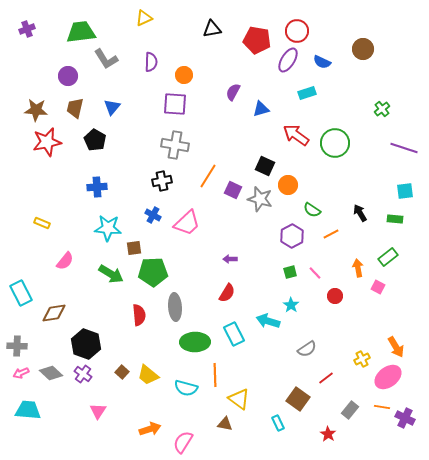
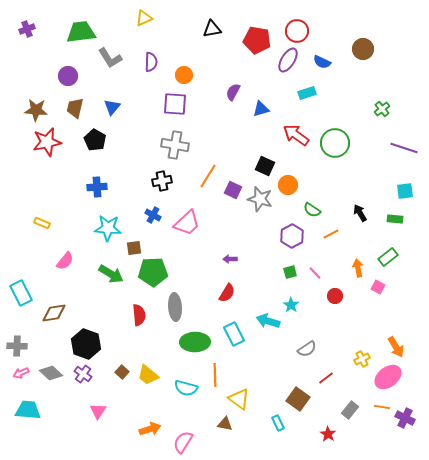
gray L-shape at (106, 59): moved 4 px right, 1 px up
